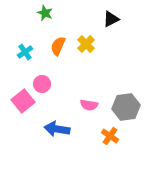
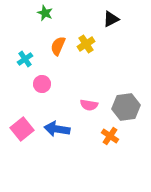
yellow cross: rotated 12 degrees clockwise
cyan cross: moved 7 px down
pink square: moved 1 px left, 28 px down
